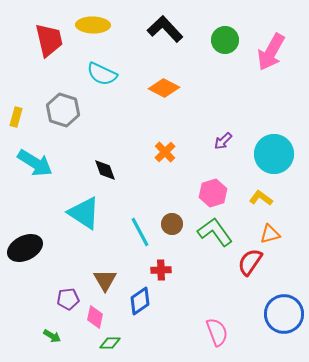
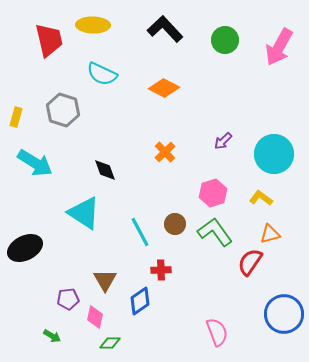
pink arrow: moved 8 px right, 5 px up
brown circle: moved 3 px right
